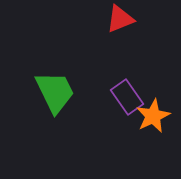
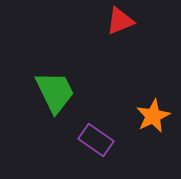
red triangle: moved 2 px down
purple rectangle: moved 31 px left, 43 px down; rotated 20 degrees counterclockwise
